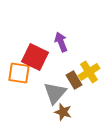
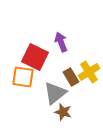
orange square: moved 4 px right, 4 px down
brown rectangle: moved 3 px left, 3 px up
gray triangle: rotated 10 degrees clockwise
